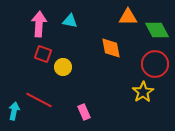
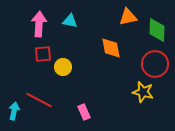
orange triangle: rotated 12 degrees counterclockwise
green diamond: rotated 30 degrees clockwise
red square: rotated 24 degrees counterclockwise
yellow star: rotated 25 degrees counterclockwise
